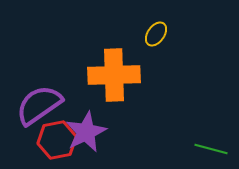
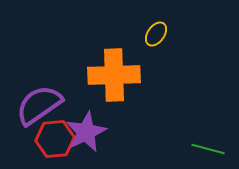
red hexagon: moved 2 px left, 1 px up; rotated 6 degrees clockwise
green line: moved 3 px left
